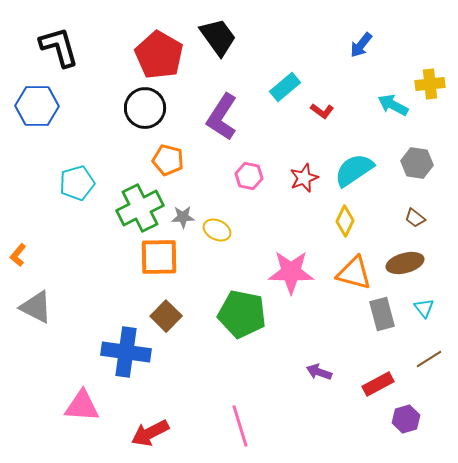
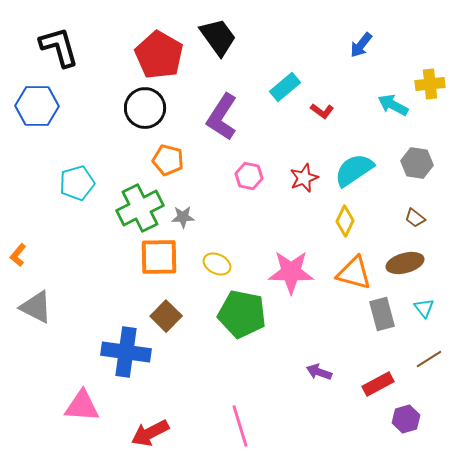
yellow ellipse: moved 34 px down
